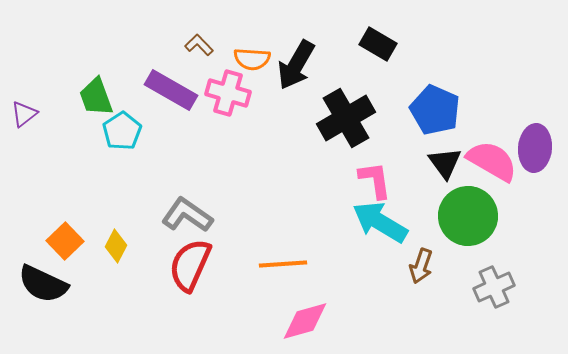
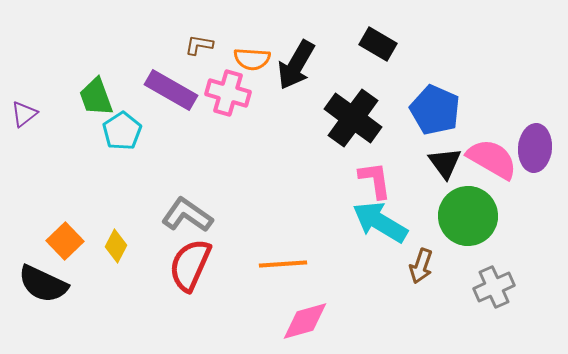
brown L-shape: rotated 36 degrees counterclockwise
black cross: moved 7 px right; rotated 24 degrees counterclockwise
pink semicircle: moved 2 px up
